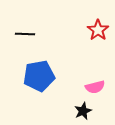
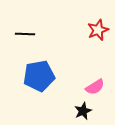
red star: rotated 15 degrees clockwise
pink semicircle: rotated 18 degrees counterclockwise
